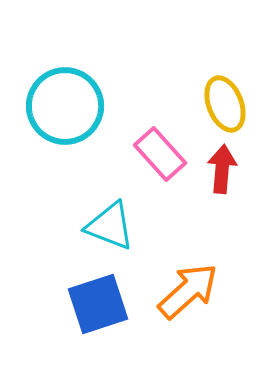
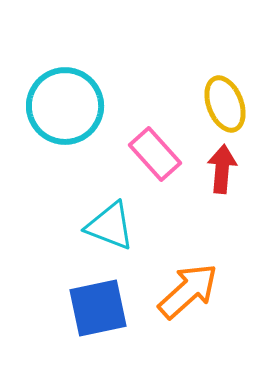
pink rectangle: moved 5 px left
blue square: moved 4 px down; rotated 6 degrees clockwise
